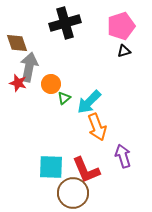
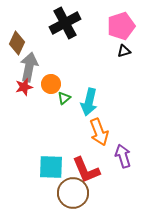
black cross: rotated 12 degrees counterclockwise
brown diamond: rotated 45 degrees clockwise
red star: moved 6 px right, 4 px down; rotated 30 degrees counterclockwise
cyan arrow: rotated 32 degrees counterclockwise
orange arrow: moved 2 px right, 5 px down
